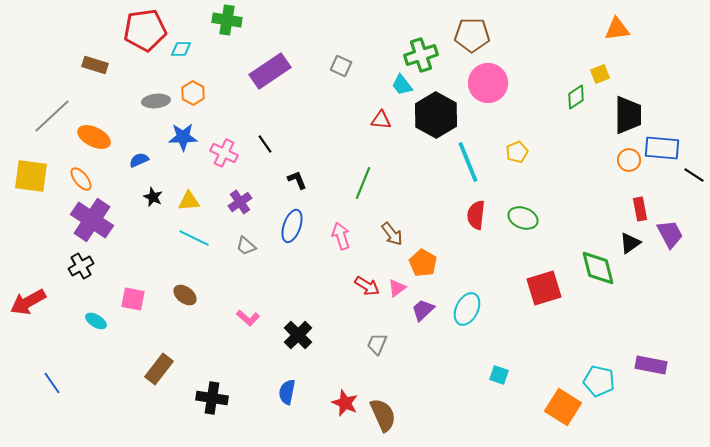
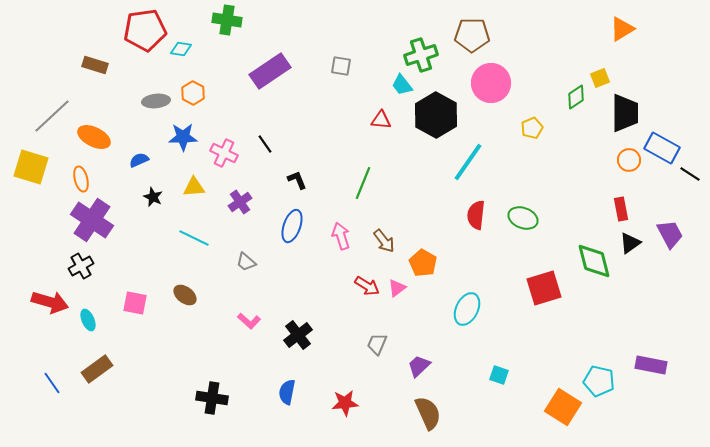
orange triangle at (617, 29): moved 5 px right; rotated 24 degrees counterclockwise
cyan diamond at (181, 49): rotated 10 degrees clockwise
gray square at (341, 66): rotated 15 degrees counterclockwise
yellow square at (600, 74): moved 4 px down
pink circle at (488, 83): moved 3 px right
black trapezoid at (628, 115): moved 3 px left, 2 px up
blue rectangle at (662, 148): rotated 24 degrees clockwise
yellow pentagon at (517, 152): moved 15 px right, 24 px up
cyan line at (468, 162): rotated 57 degrees clockwise
black line at (694, 175): moved 4 px left, 1 px up
yellow square at (31, 176): moved 9 px up; rotated 9 degrees clockwise
orange ellipse at (81, 179): rotated 25 degrees clockwise
yellow triangle at (189, 201): moved 5 px right, 14 px up
red rectangle at (640, 209): moved 19 px left
brown arrow at (392, 234): moved 8 px left, 7 px down
gray trapezoid at (246, 246): moved 16 px down
green diamond at (598, 268): moved 4 px left, 7 px up
pink square at (133, 299): moved 2 px right, 4 px down
red arrow at (28, 302): moved 22 px right; rotated 135 degrees counterclockwise
purple trapezoid at (423, 310): moved 4 px left, 56 px down
pink L-shape at (248, 318): moved 1 px right, 3 px down
cyan ellipse at (96, 321): moved 8 px left, 1 px up; rotated 35 degrees clockwise
black cross at (298, 335): rotated 8 degrees clockwise
brown rectangle at (159, 369): moved 62 px left; rotated 16 degrees clockwise
red star at (345, 403): rotated 28 degrees counterclockwise
brown semicircle at (383, 415): moved 45 px right, 2 px up
